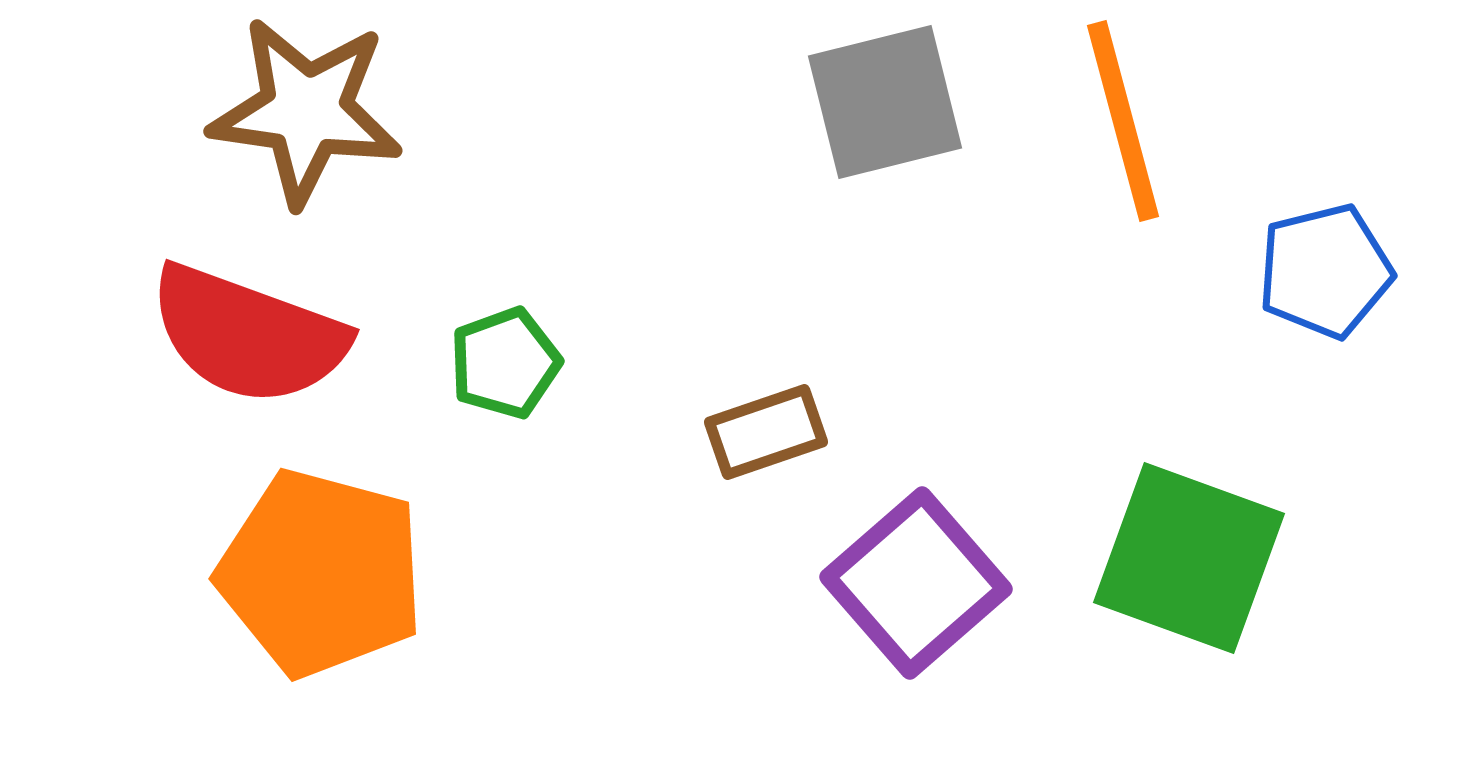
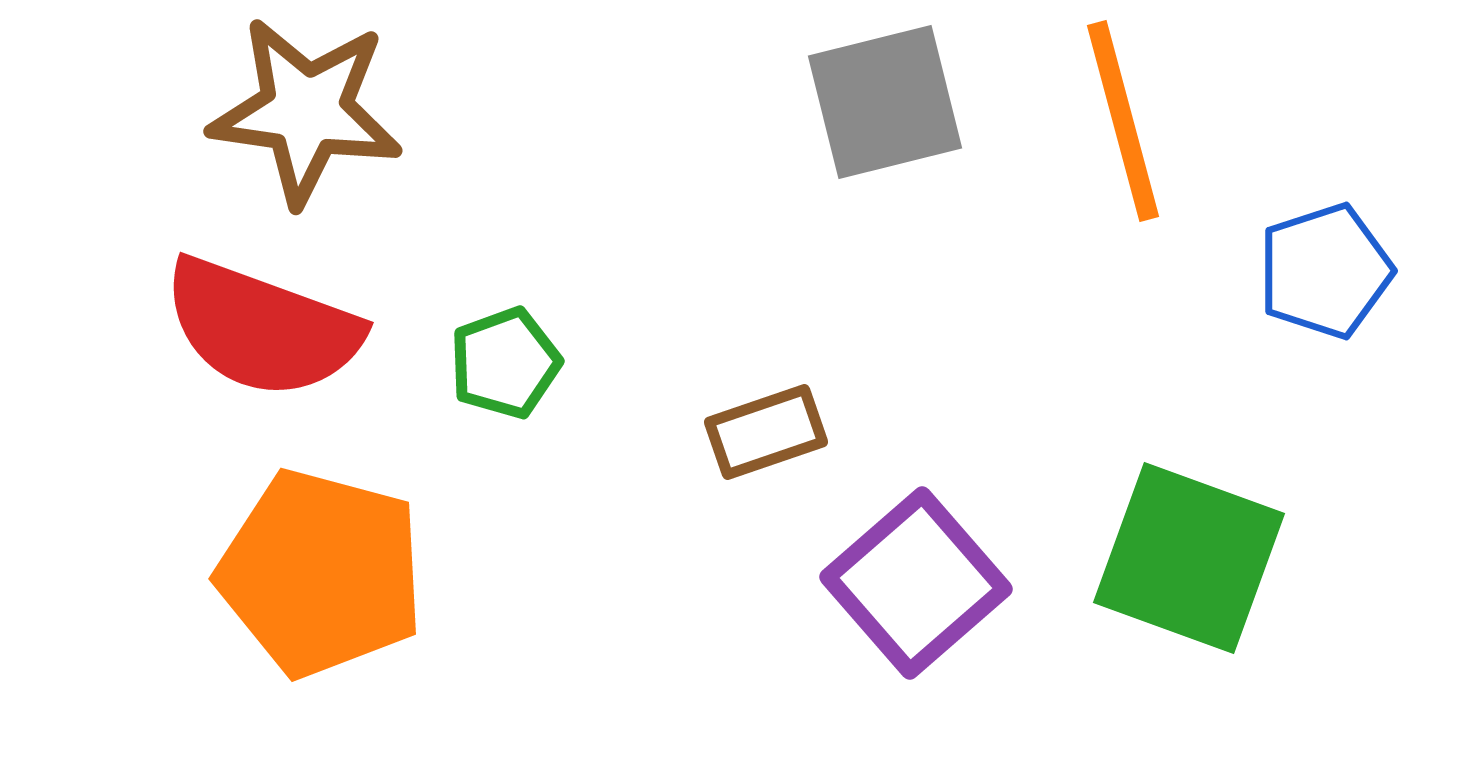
blue pentagon: rotated 4 degrees counterclockwise
red semicircle: moved 14 px right, 7 px up
